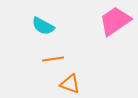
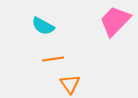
pink trapezoid: rotated 12 degrees counterclockwise
orange triangle: rotated 35 degrees clockwise
